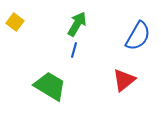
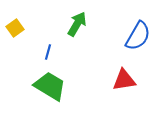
yellow square: moved 6 px down; rotated 18 degrees clockwise
blue line: moved 26 px left, 2 px down
red triangle: rotated 30 degrees clockwise
